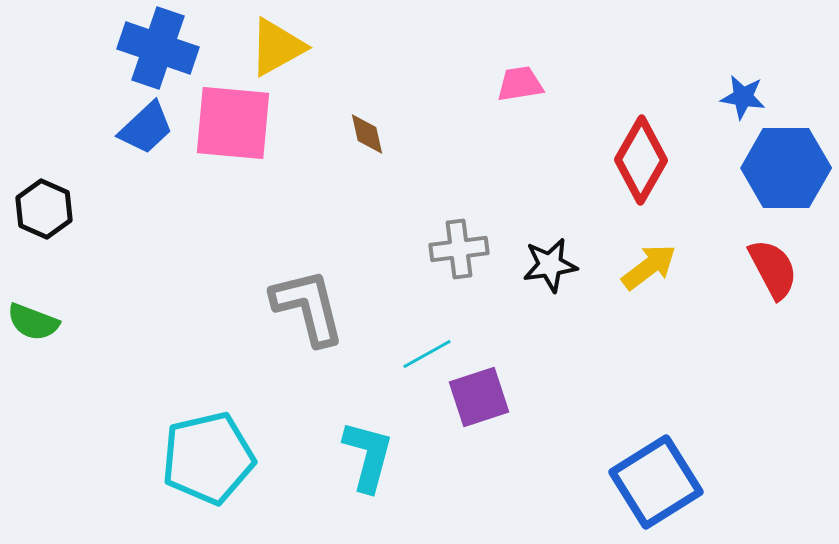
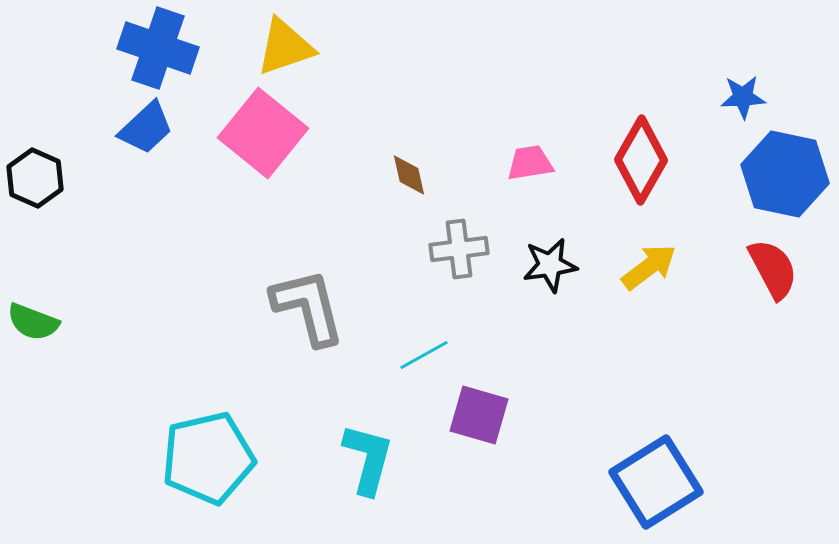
yellow triangle: moved 8 px right; rotated 10 degrees clockwise
pink trapezoid: moved 10 px right, 79 px down
blue star: rotated 12 degrees counterclockwise
pink square: moved 30 px right, 10 px down; rotated 34 degrees clockwise
brown diamond: moved 42 px right, 41 px down
blue hexagon: moved 1 px left, 6 px down; rotated 12 degrees clockwise
black hexagon: moved 9 px left, 31 px up
cyan line: moved 3 px left, 1 px down
purple square: moved 18 px down; rotated 34 degrees clockwise
cyan L-shape: moved 3 px down
